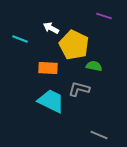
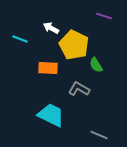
green semicircle: moved 2 px right, 1 px up; rotated 133 degrees counterclockwise
gray L-shape: rotated 15 degrees clockwise
cyan trapezoid: moved 14 px down
